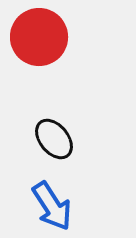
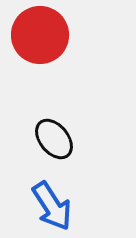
red circle: moved 1 px right, 2 px up
